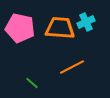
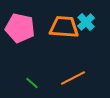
cyan cross: rotated 18 degrees counterclockwise
orange trapezoid: moved 4 px right, 1 px up
orange line: moved 1 px right, 11 px down
